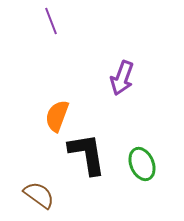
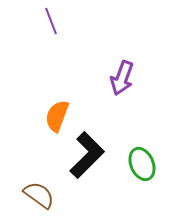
black L-shape: moved 1 px down; rotated 54 degrees clockwise
